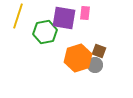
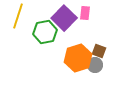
purple square: rotated 35 degrees clockwise
